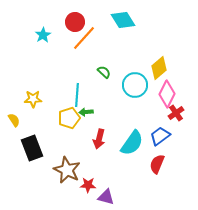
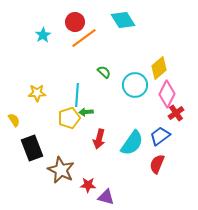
orange line: rotated 12 degrees clockwise
yellow star: moved 4 px right, 6 px up
brown star: moved 6 px left
